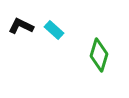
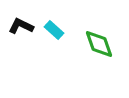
green diamond: moved 11 px up; rotated 36 degrees counterclockwise
